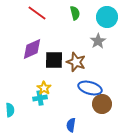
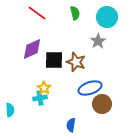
blue ellipse: rotated 35 degrees counterclockwise
